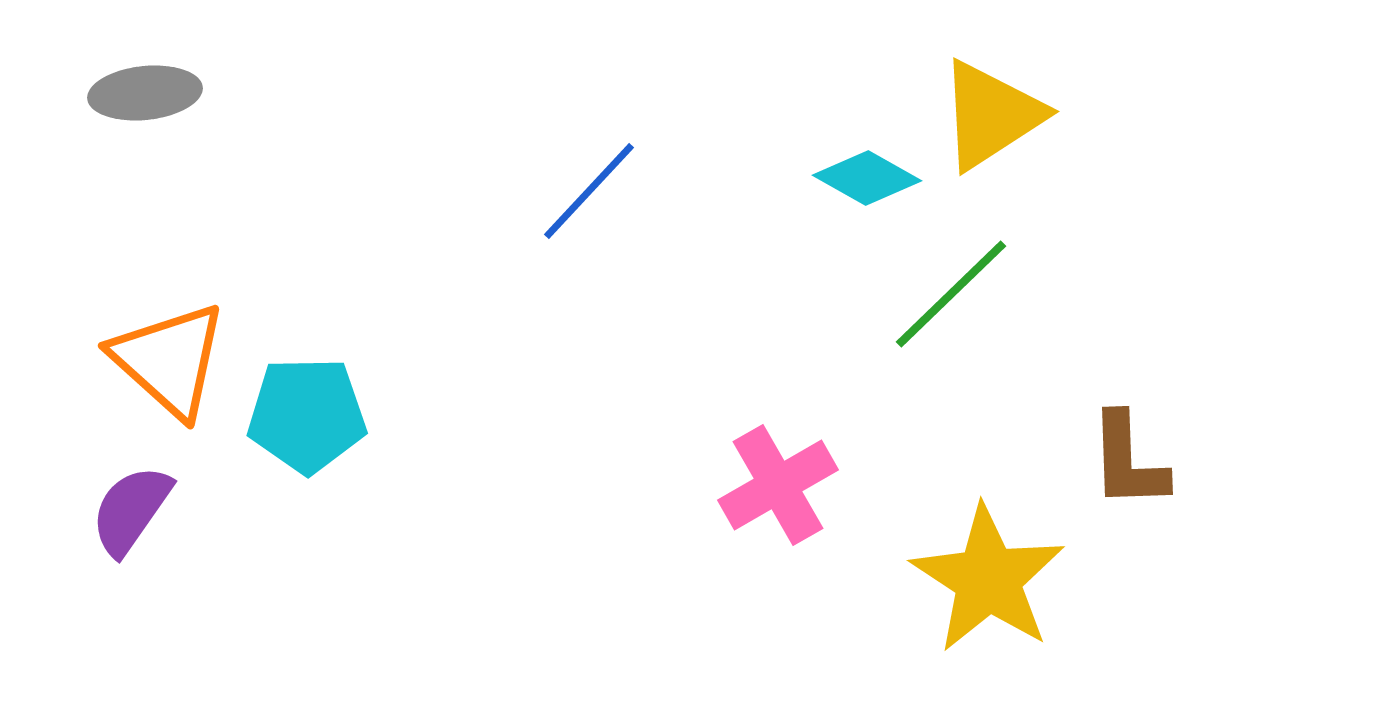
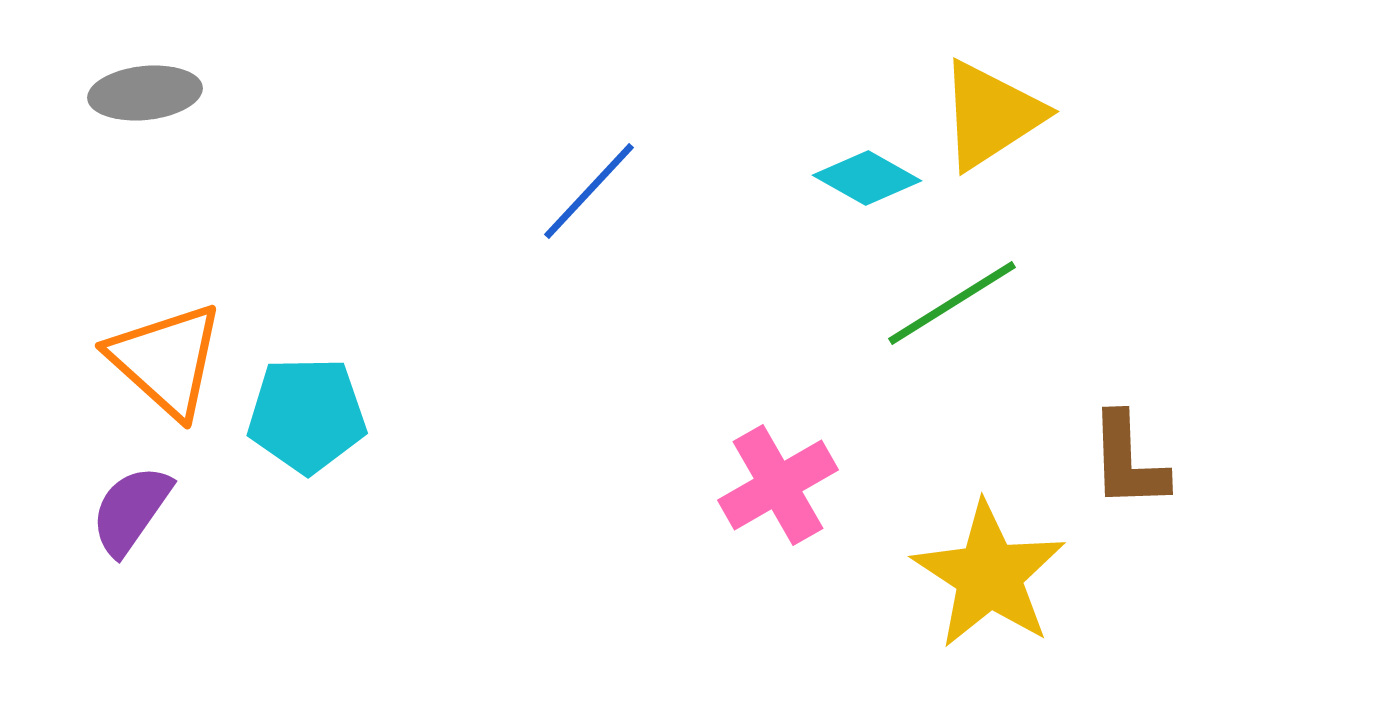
green line: moved 1 px right, 9 px down; rotated 12 degrees clockwise
orange triangle: moved 3 px left
yellow star: moved 1 px right, 4 px up
